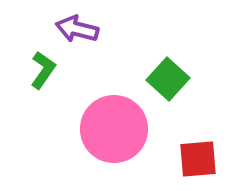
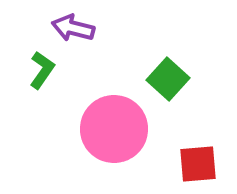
purple arrow: moved 4 px left, 1 px up
green L-shape: moved 1 px left
red square: moved 5 px down
